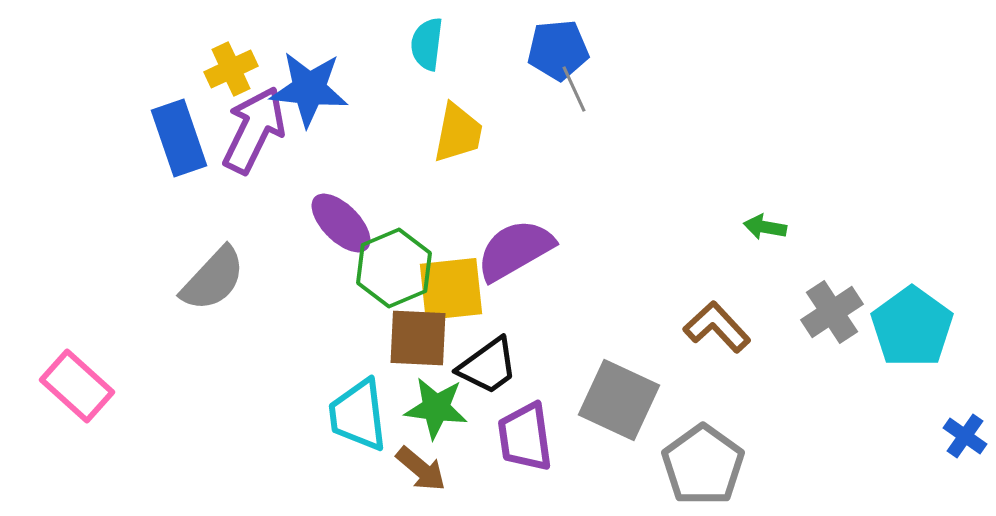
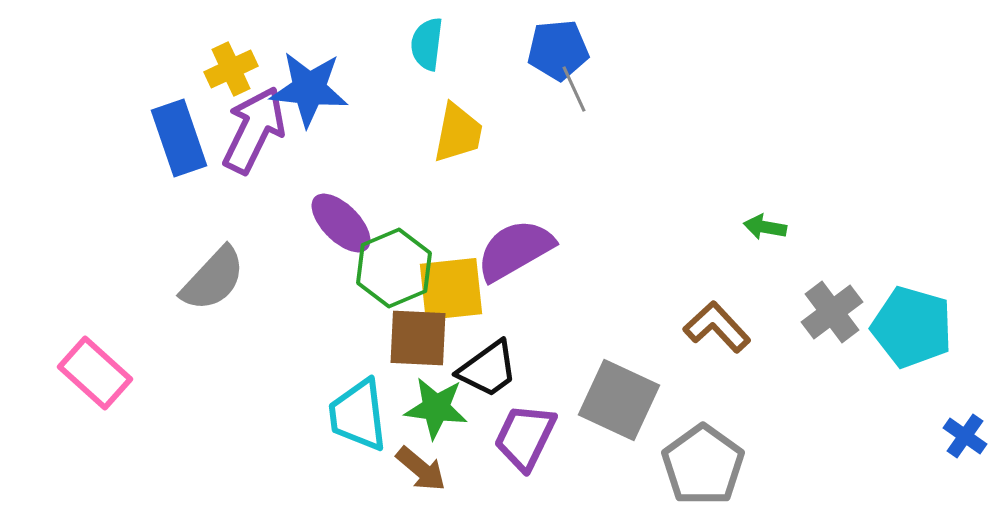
gray cross: rotated 4 degrees counterclockwise
cyan pentagon: rotated 20 degrees counterclockwise
black trapezoid: moved 3 px down
pink rectangle: moved 18 px right, 13 px up
purple trapezoid: rotated 34 degrees clockwise
